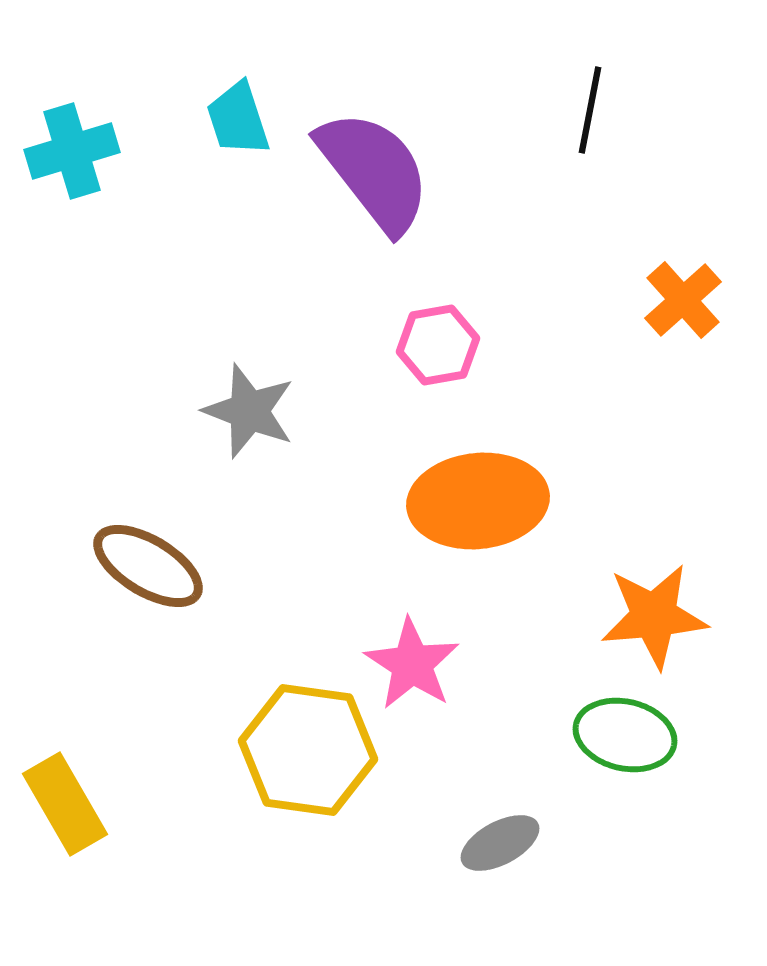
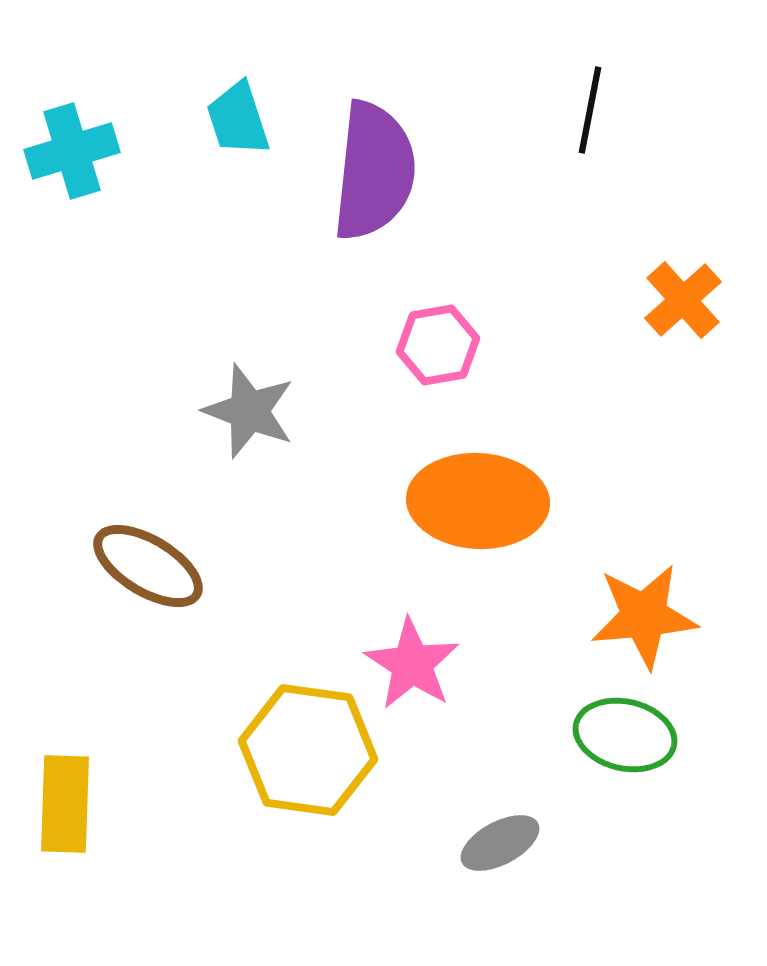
purple semicircle: rotated 44 degrees clockwise
orange ellipse: rotated 9 degrees clockwise
orange star: moved 10 px left
yellow rectangle: rotated 32 degrees clockwise
